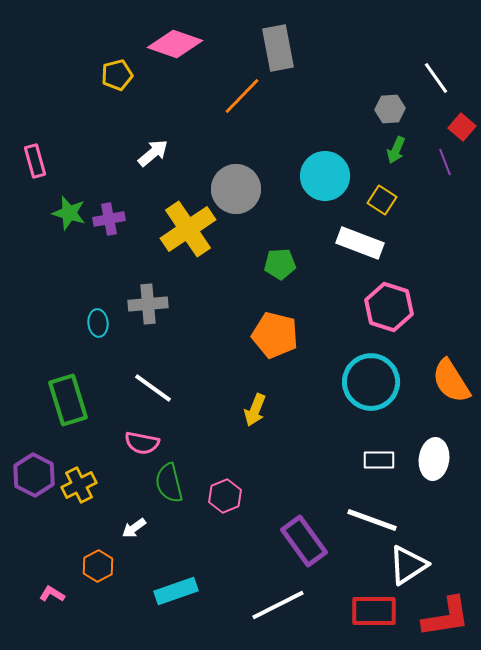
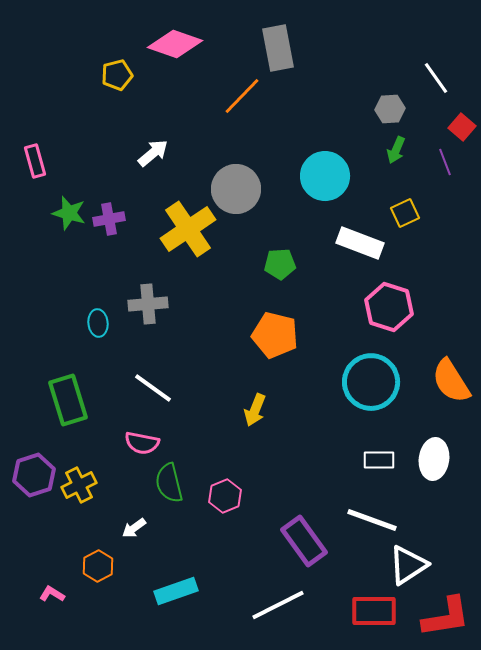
yellow square at (382, 200): moved 23 px right, 13 px down; rotated 32 degrees clockwise
purple hexagon at (34, 475): rotated 15 degrees clockwise
